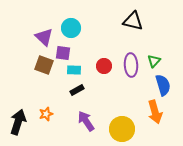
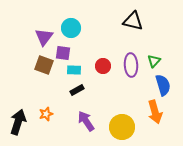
purple triangle: rotated 24 degrees clockwise
red circle: moved 1 px left
yellow circle: moved 2 px up
